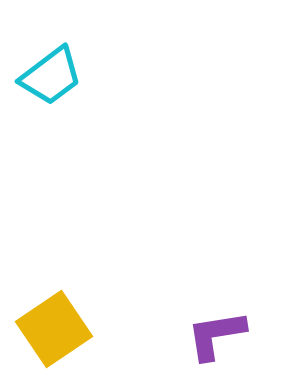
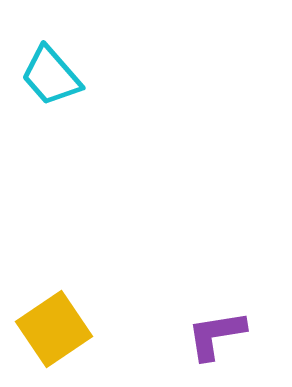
cyan trapezoid: rotated 86 degrees clockwise
